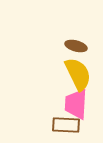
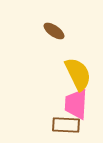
brown ellipse: moved 22 px left, 15 px up; rotated 20 degrees clockwise
